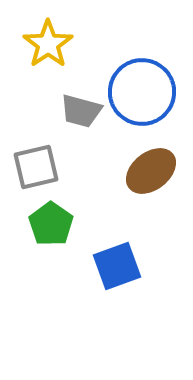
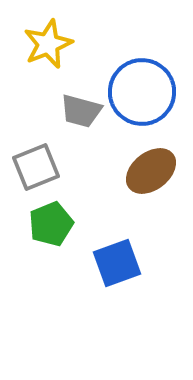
yellow star: rotated 12 degrees clockwise
gray square: rotated 9 degrees counterclockwise
green pentagon: rotated 15 degrees clockwise
blue square: moved 3 px up
